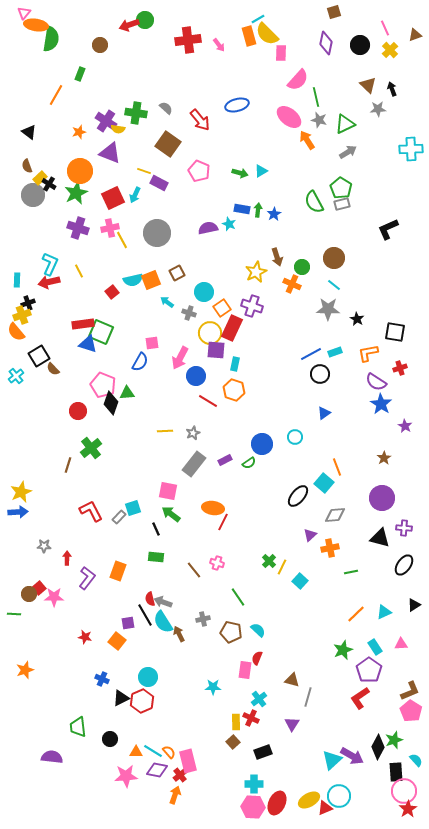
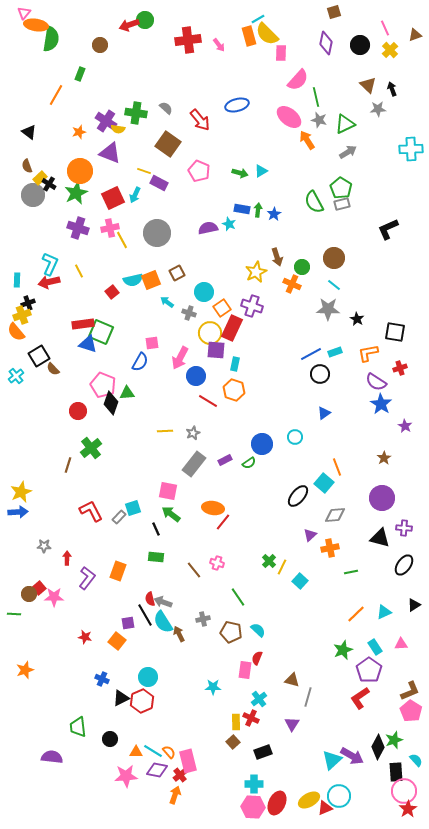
red line at (223, 522): rotated 12 degrees clockwise
